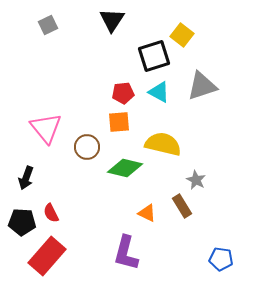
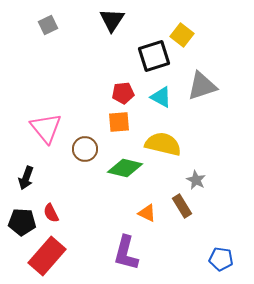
cyan triangle: moved 2 px right, 5 px down
brown circle: moved 2 px left, 2 px down
